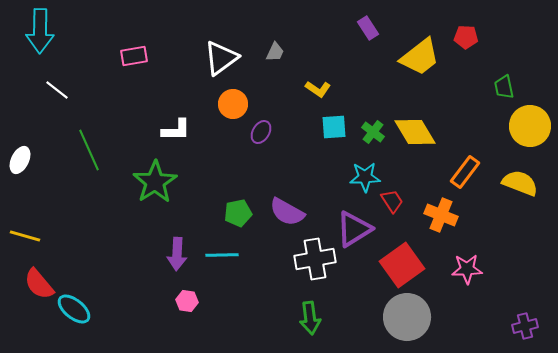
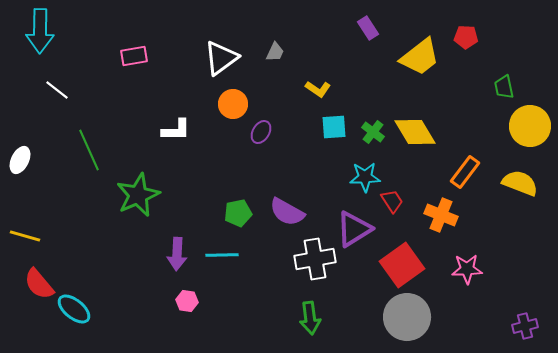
green star: moved 17 px left, 13 px down; rotated 9 degrees clockwise
